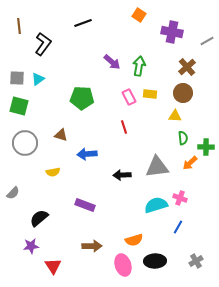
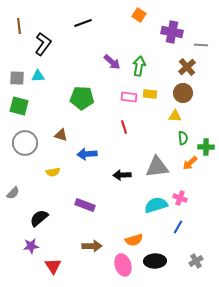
gray line: moved 6 px left, 4 px down; rotated 32 degrees clockwise
cyan triangle: moved 3 px up; rotated 32 degrees clockwise
pink rectangle: rotated 56 degrees counterclockwise
